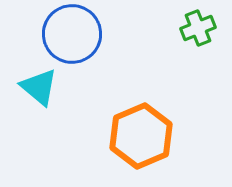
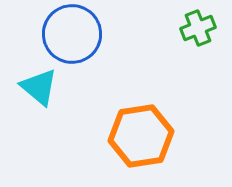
orange hexagon: rotated 14 degrees clockwise
